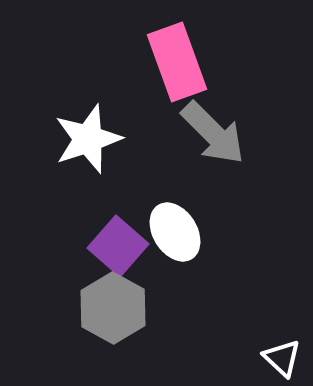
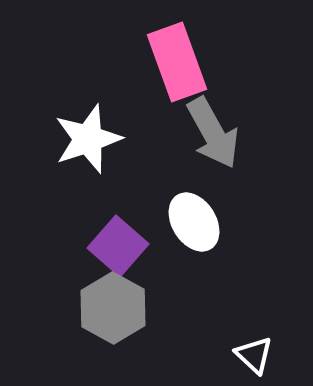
gray arrow: rotated 16 degrees clockwise
white ellipse: moved 19 px right, 10 px up
white triangle: moved 28 px left, 3 px up
